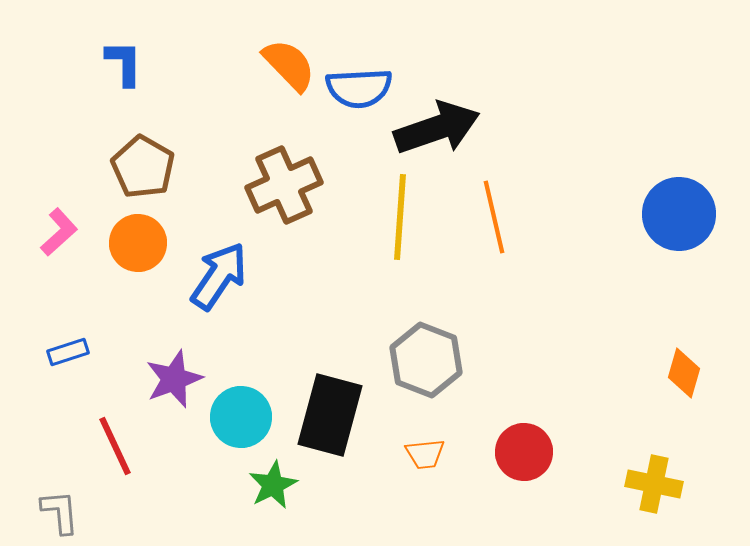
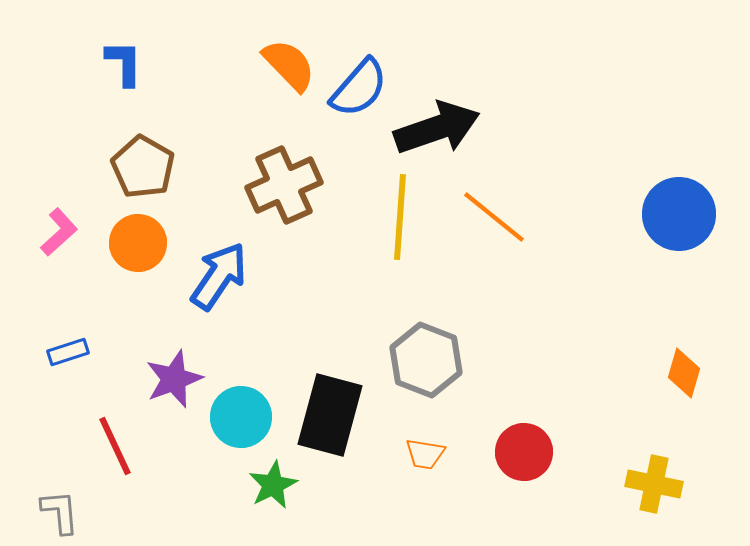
blue semicircle: rotated 46 degrees counterclockwise
orange line: rotated 38 degrees counterclockwise
orange trapezoid: rotated 15 degrees clockwise
